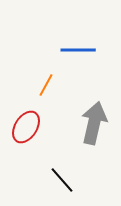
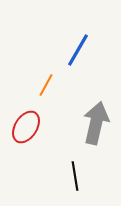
blue line: rotated 60 degrees counterclockwise
gray arrow: moved 2 px right
black line: moved 13 px right, 4 px up; rotated 32 degrees clockwise
